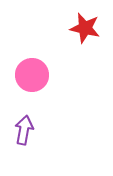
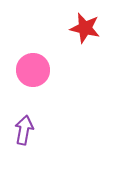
pink circle: moved 1 px right, 5 px up
